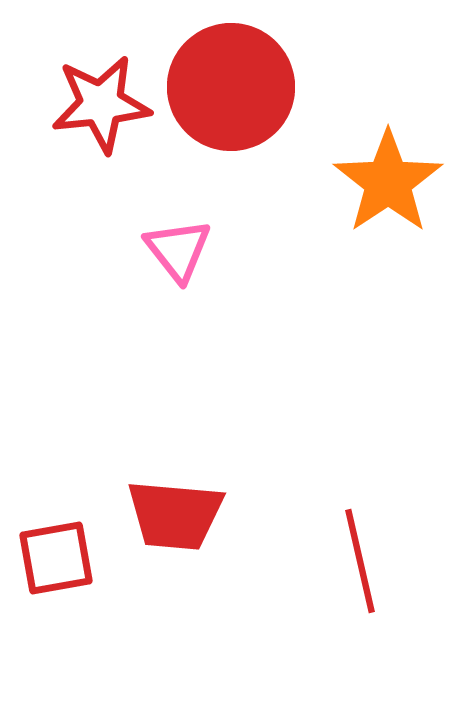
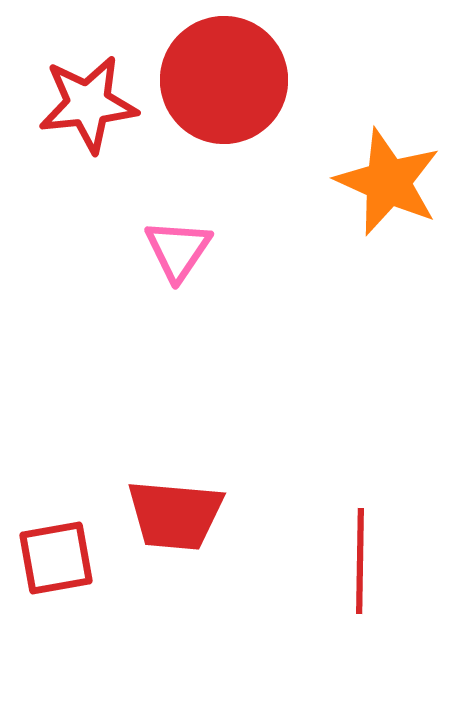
red circle: moved 7 px left, 7 px up
red star: moved 13 px left
orange star: rotated 14 degrees counterclockwise
pink triangle: rotated 12 degrees clockwise
red line: rotated 14 degrees clockwise
